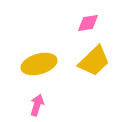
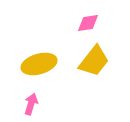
yellow trapezoid: rotated 8 degrees counterclockwise
pink arrow: moved 6 px left, 1 px up
